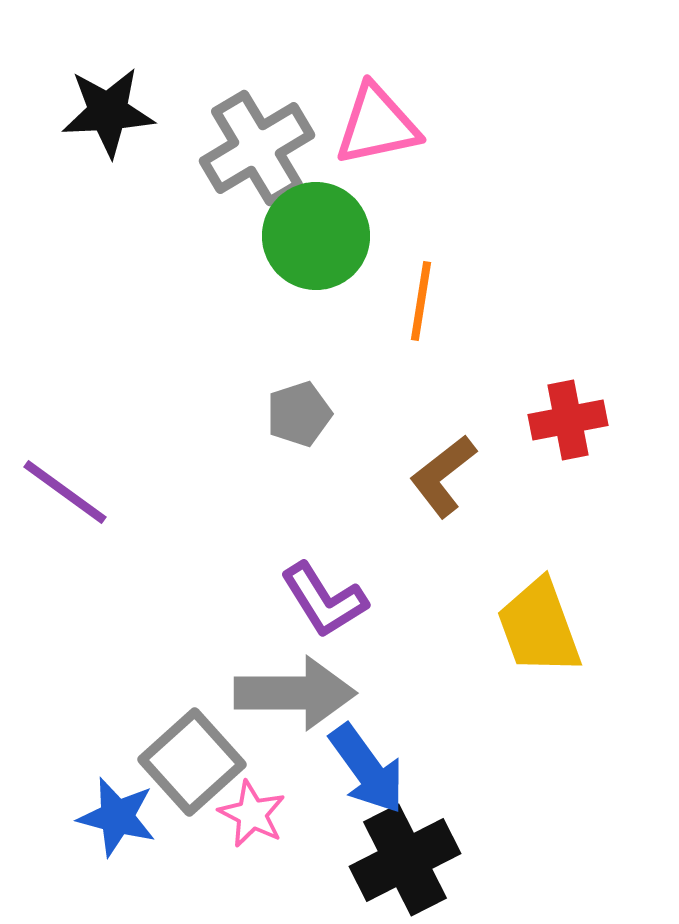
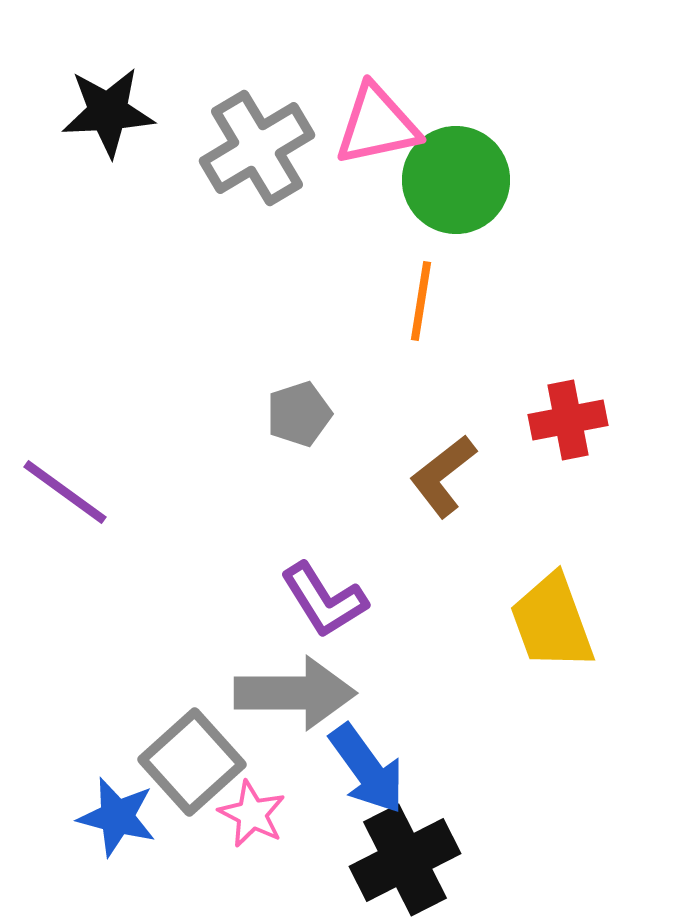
green circle: moved 140 px right, 56 px up
yellow trapezoid: moved 13 px right, 5 px up
